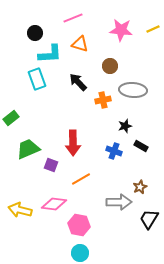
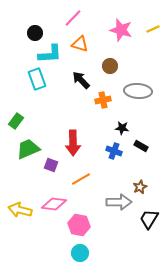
pink line: rotated 24 degrees counterclockwise
pink star: rotated 10 degrees clockwise
black arrow: moved 3 px right, 2 px up
gray ellipse: moved 5 px right, 1 px down
green rectangle: moved 5 px right, 3 px down; rotated 14 degrees counterclockwise
black star: moved 3 px left, 2 px down; rotated 24 degrees clockwise
